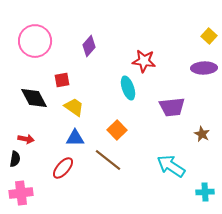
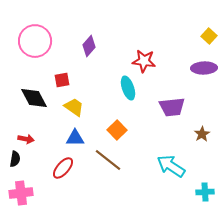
brown star: rotated 14 degrees clockwise
